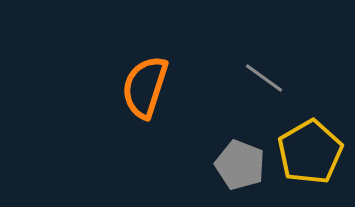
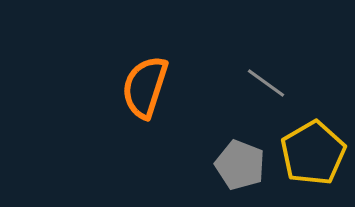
gray line: moved 2 px right, 5 px down
yellow pentagon: moved 3 px right, 1 px down
